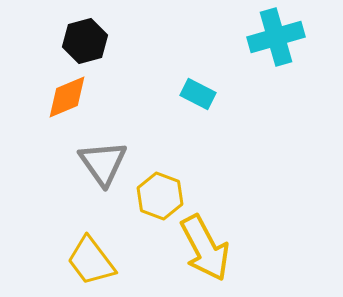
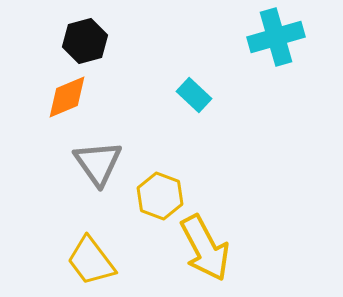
cyan rectangle: moved 4 px left, 1 px down; rotated 16 degrees clockwise
gray triangle: moved 5 px left
